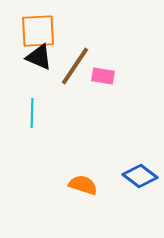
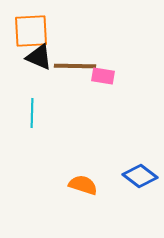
orange square: moved 7 px left
brown line: rotated 57 degrees clockwise
